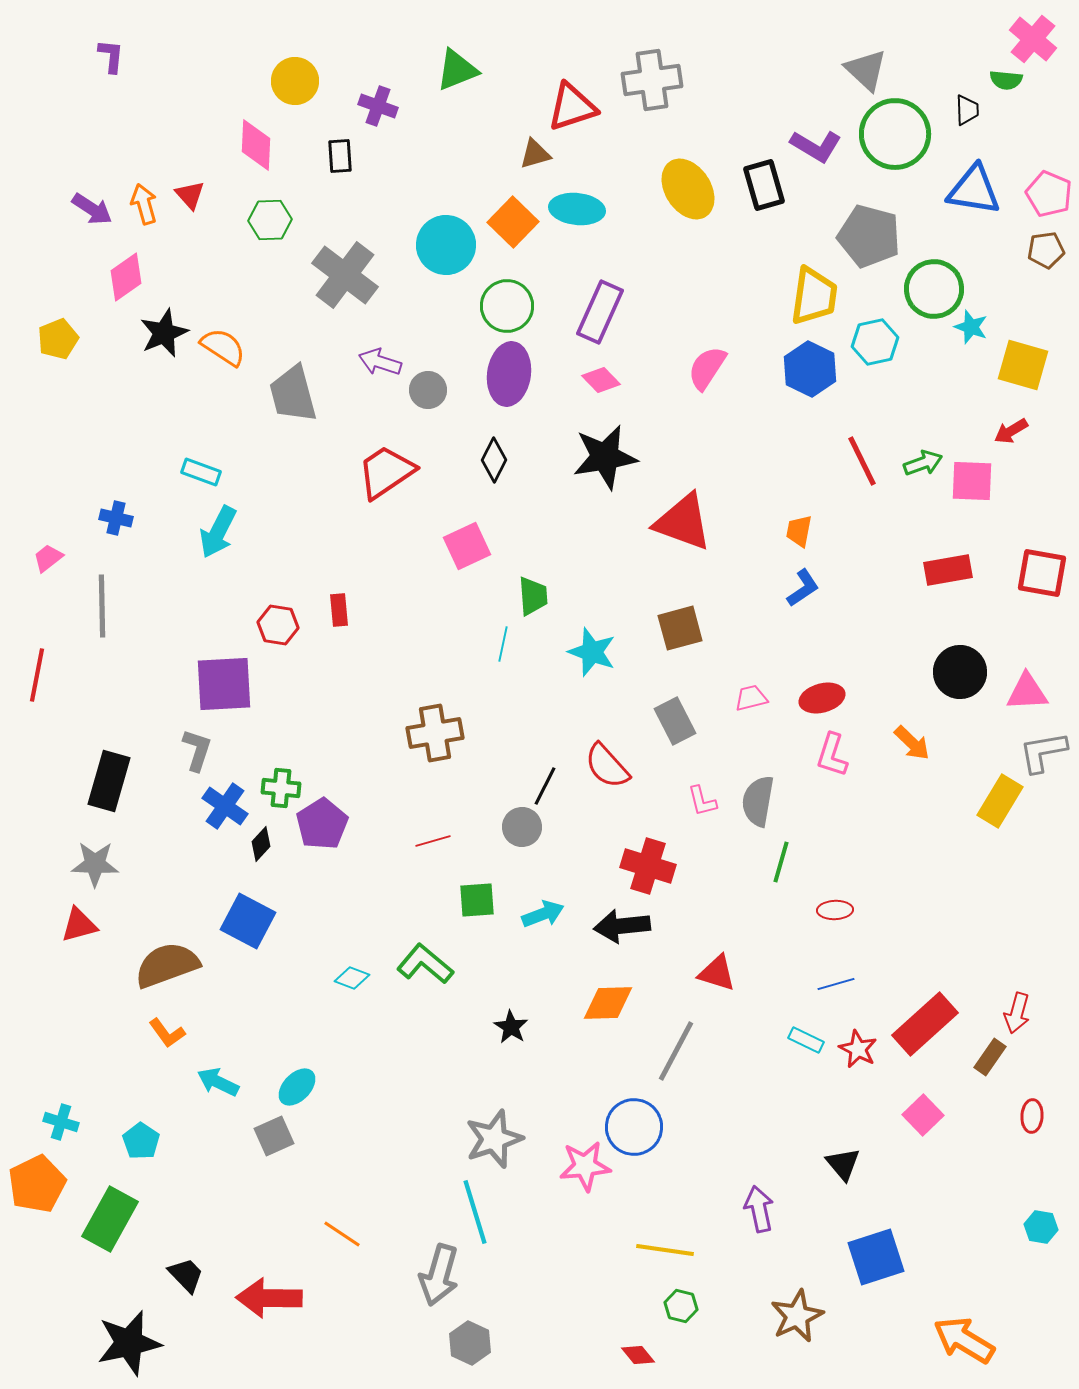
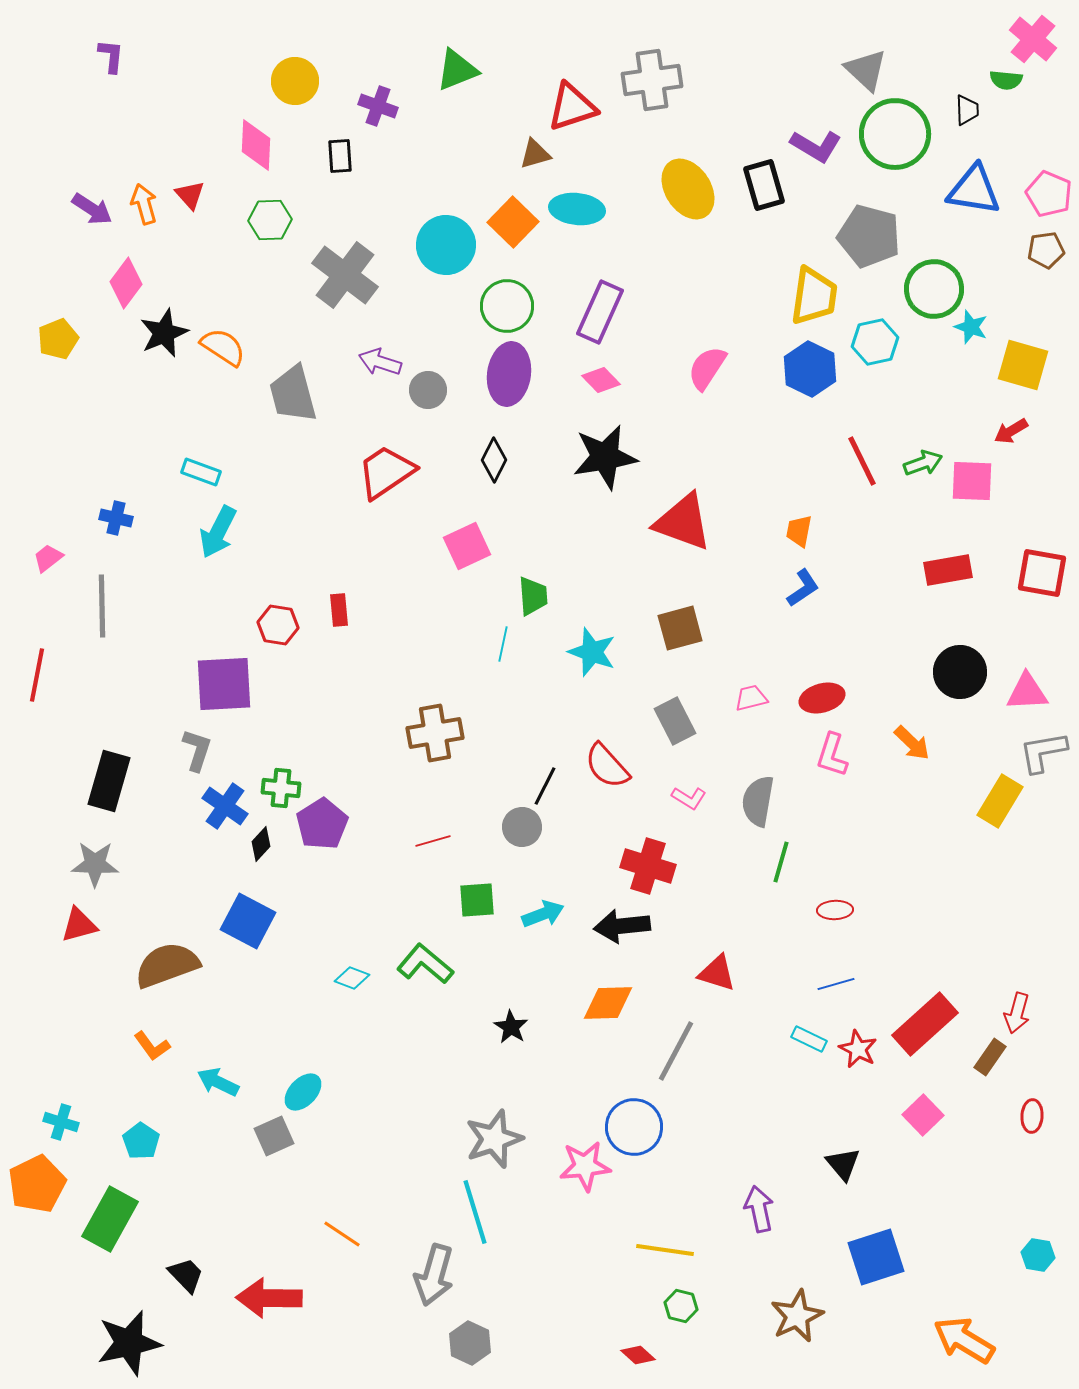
pink diamond at (126, 277): moved 6 px down; rotated 18 degrees counterclockwise
pink L-shape at (702, 801): moved 13 px left, 3 px up; rotated 44 degrees counterclockwise
orange L-shape at (167, 1033): moved 15 px left, 13 px down
cyan rectangle at (806, 1040): moved 3 px right, 1 px up
cyan ellipse at (297, 1087): moved 6 px right, 5 px down
cyan hexagon at (1041, 1227): moved 3 px left, 28 px down
gray arrow at (439, 1275): moved 5 px left
red diamond at (638, 1355): rotated 8 degrees counterclockwise
